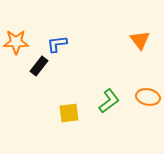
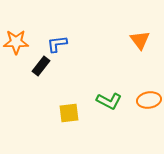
black rectangle: moved 2 px right
orange ellipse: moved 1 px right, 3 px down; rotated 20 degrees counterclockwise
green L-shape: rotated 65 degrees clockwise
